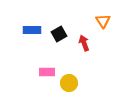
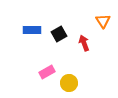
pink rectangle: rotated 28 degrees counterclockwise
